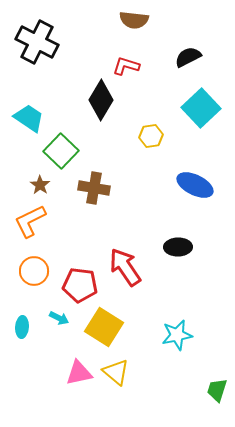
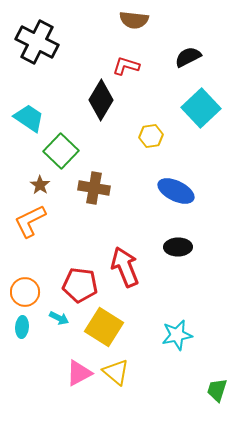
blue ellipse: moved 19 px left, 6 px down
red arrow: rotated 12 degrees clockwise
orange circle: moved 9 px left, 21 px down
pink triangle: rotated 16 degrees counterclockwise
